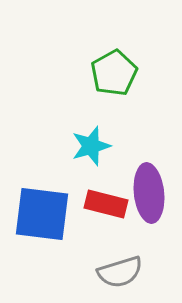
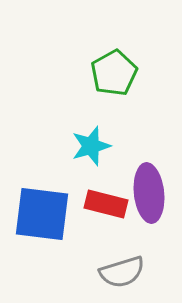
gray semicircle: moved 2 px right
